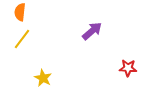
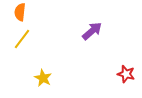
red star: moved 2 px left, 6 px down; rotated 12 degrees clockwise
